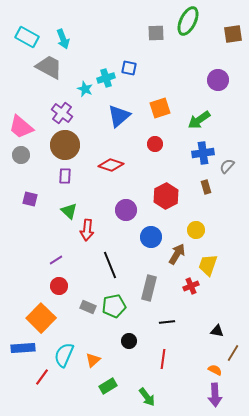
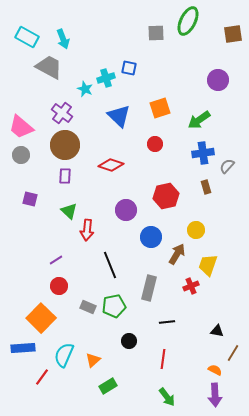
blue triangle at (119, 116): rotated 35 degrees counterclockwise
red hexagon at (166, 196): rotated 15 degrees clockwise
green arrow at (147, 397): moved 20 px right
